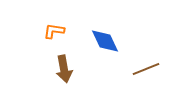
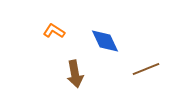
orange L-shape: rotated 25 degrees clockwise
brown arrow: moved 11 px right, 5 px down
